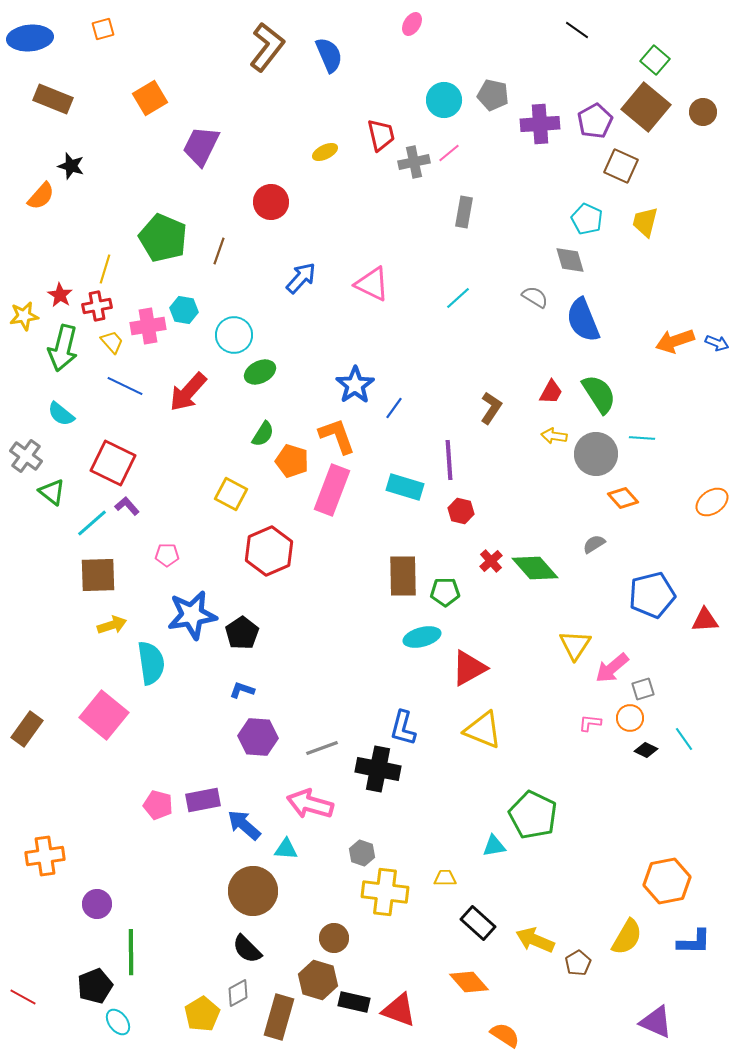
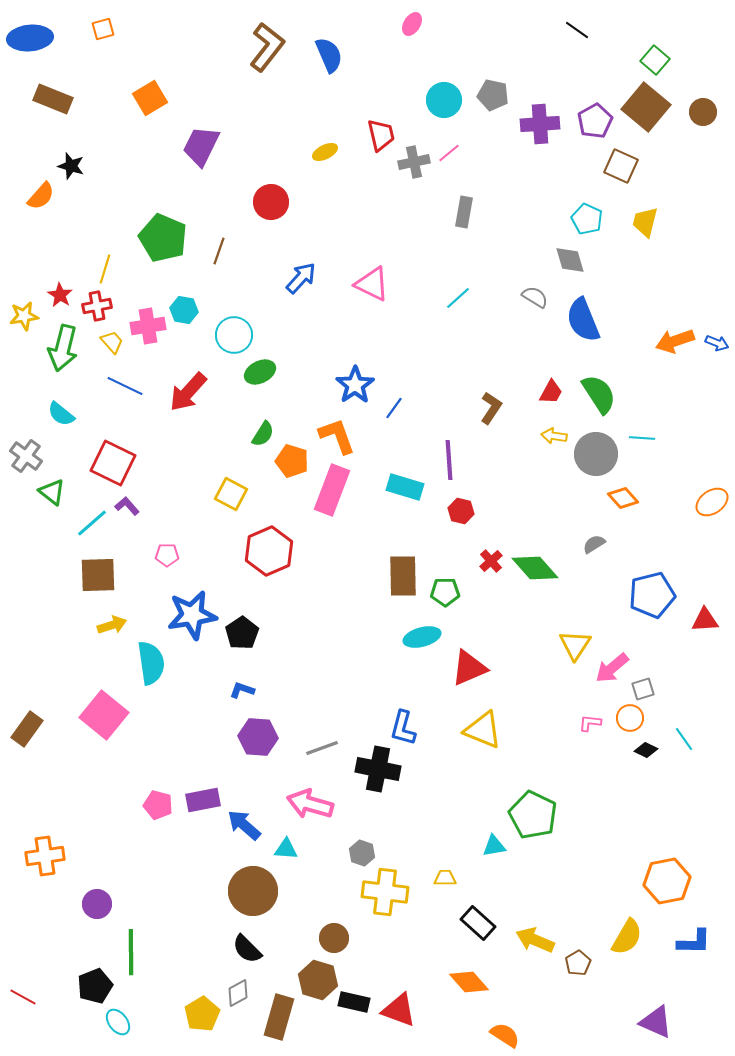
red triangle at (469, 668): rotated 6 degrees clockwise
